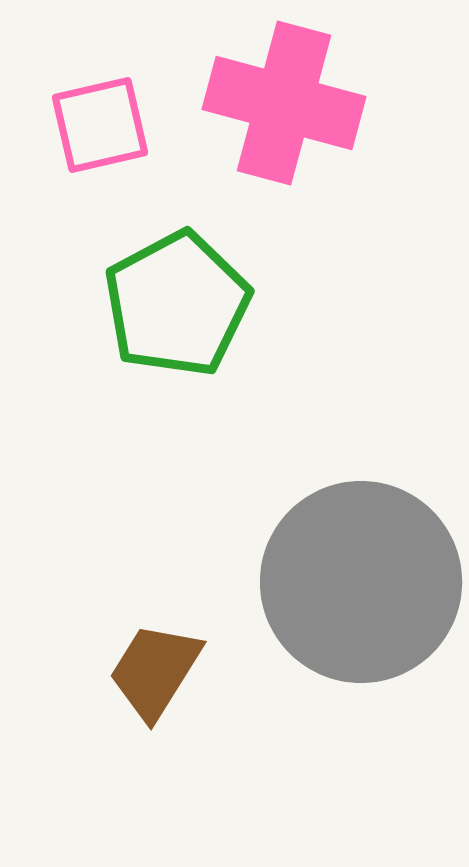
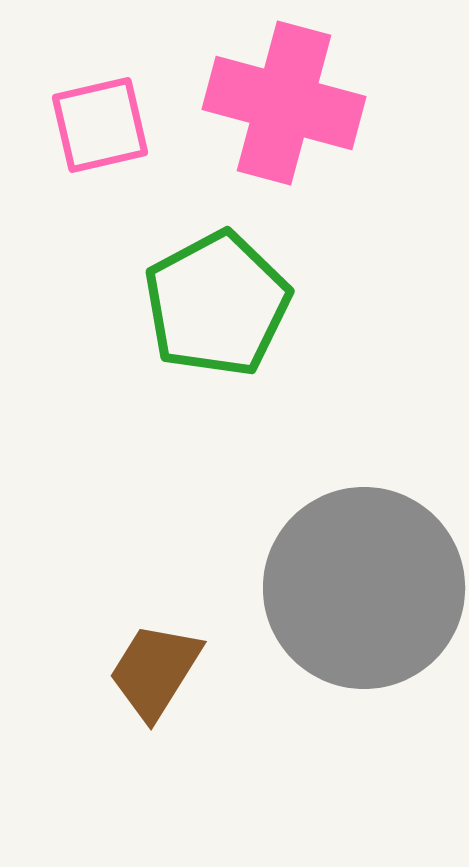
green pentagon: moved 40 px right
gray circle: moved 3 px right, 6 px down
